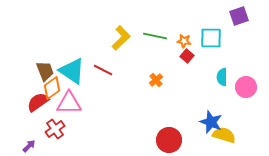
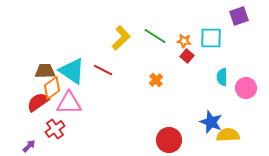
green line: rotated 20 degrees clockwise
brown trapezoid: rotated 70 degrees counterclockwise
pink circle: moved 1 px down
yellow semicircle: moved 4 px right; rotated 20 degrees counterclockwise
